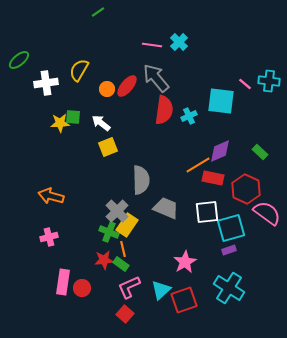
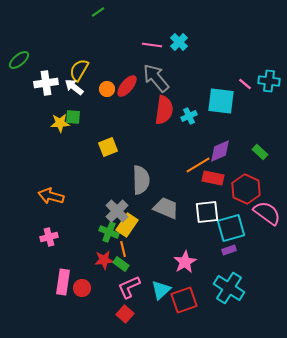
white arrow at (101, 123): moved 27 px left, 36 px up
